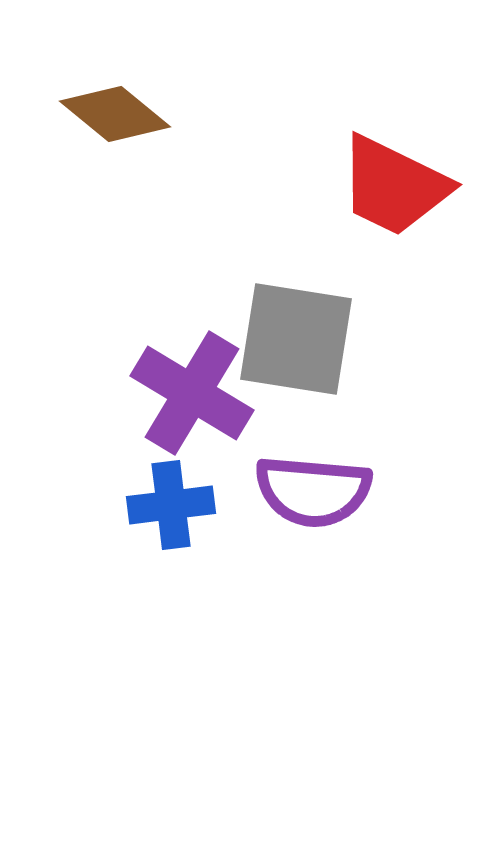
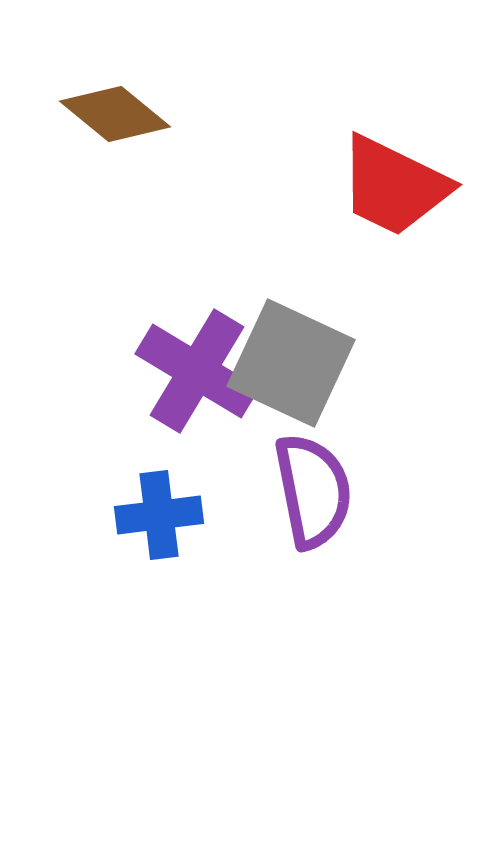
gray square: moved 5 px left, 24 px down; rotated 16 degrees clockwise
purple cross: moved 5 px right, 22 px up
purple semicircle: rotated 106 degrees counterclockwise
blue cross: moved 12 px left, 10 px down
